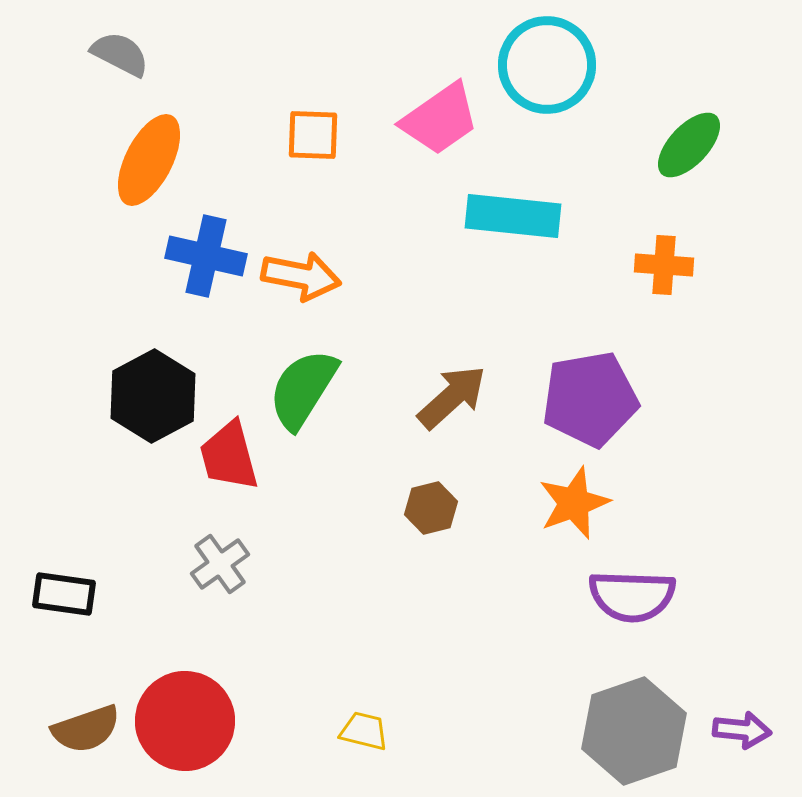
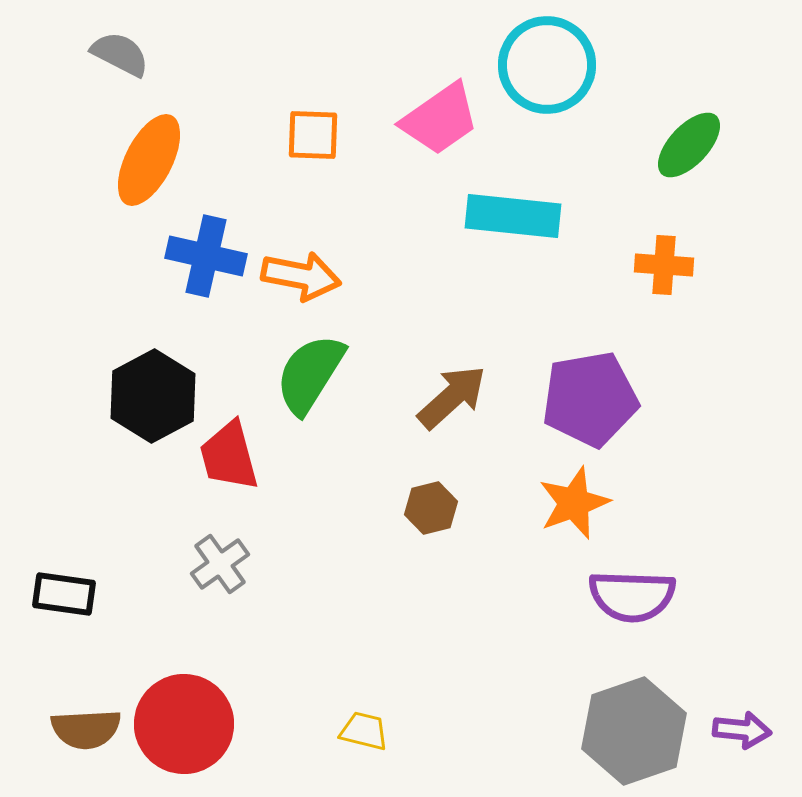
green semicircle: moved 7 px right, 15 px up
red circle: moved 1 px left, 3 px down
brown semicircle: rotated 16 degrees clockwise
